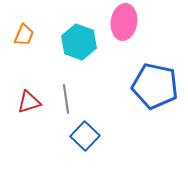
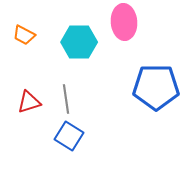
pink ellipse: rotated 12 degrees counterclockwise
orange trapezoid: rotated 95 degrees clockwise
cyan hexagon: rotated 20 degrees counterclockwise
blue pentagon: moved 1 px right, 1 px down; rotated 12 degrees counterclockwise
blue square: moved 16 px left; rotated 12 degrees counterclockwise
